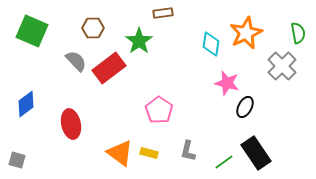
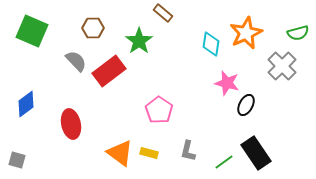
brown rectangle: rotated 48 degrees clockwise
green semicircle: rotated 85 degrees clockwise
red rectangle: moved 3 px down
black ellipse: moved 1 px right, 2 px up
